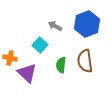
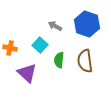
blue hexagon: rotated 20 degrees counterclockwise
orange cross: moved 10 px up
green semicircle: moved 2 px left, 5 px up
